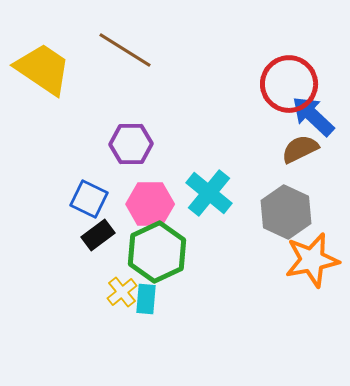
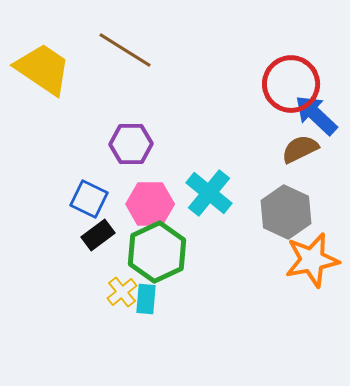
red circle: moved 2 px right
blue arrow: moved 3 px right, 1 px up
